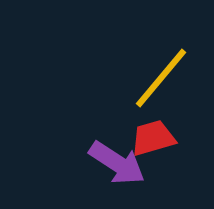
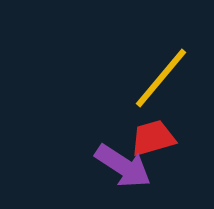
purple arrow: moved 6 px right, 3 px down
